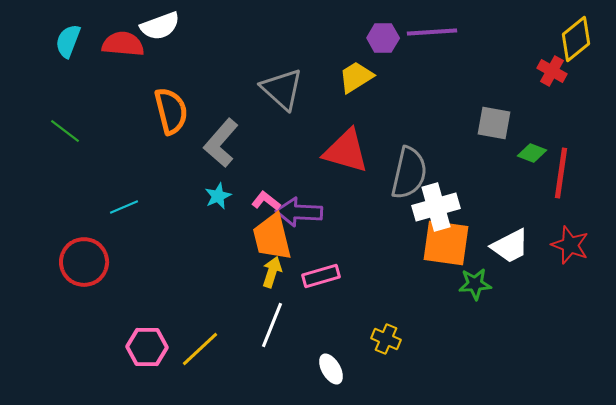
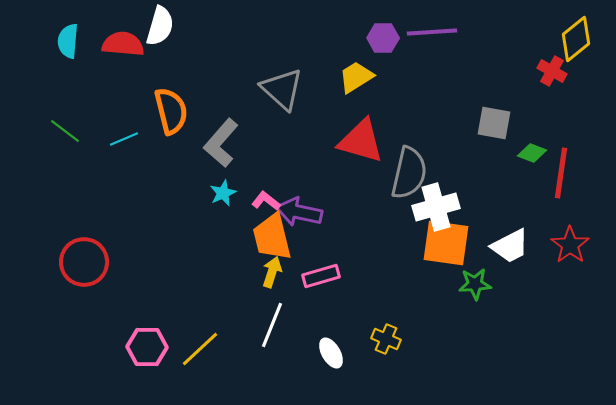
white semicircle: rotated 54 degrees counterclockwise
cyan semicircle: rotated 16 degrees counterclockwise
red triangle: moved 15 px right, 10 px up
cyan star: moved 5 px right, 3 px up
cyan line: moved 68 px up
purple arrow: rotated 9 degrees clockwise
red star: rotated 15 degrees clockwise
white ellipse: moved 16 px up
